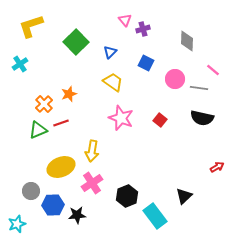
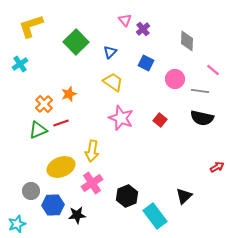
purple cross: rotated 24 degrees counterclockwise
gray line: moved 1 px right, 3 px down
